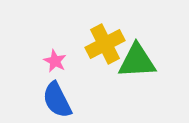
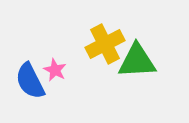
pink star: moved 9 px down
blue semicircle: moved 27 px left, 19 px up
